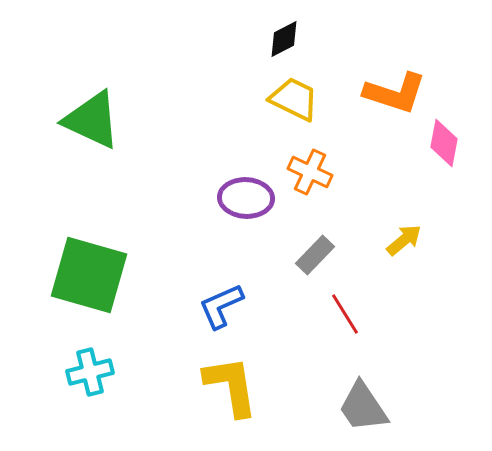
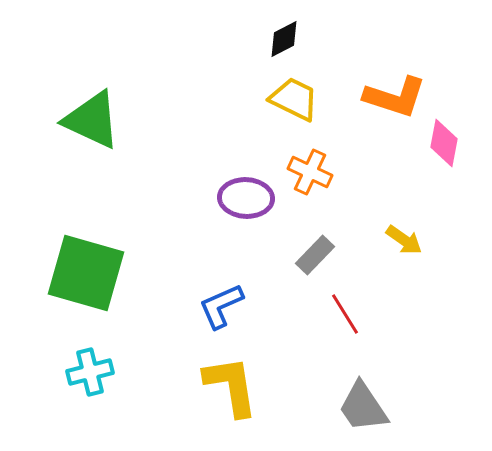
orange L-shape: moved 4 px down
yellow arrow: rotated 75 degrees clockwise
green square: moved 3 px left, 2 px up
